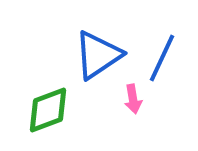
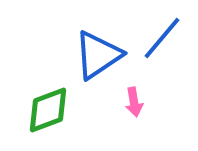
blue line: moved 20 px up; rotated 15 degrees clockwise
pink arrow: moved 1 px right, 3 px down
